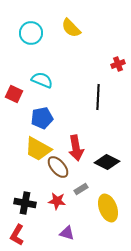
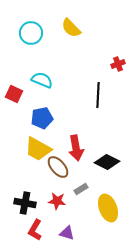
black line: moved 2 px up
red L-shape: moved 18 px right, 5 px up
